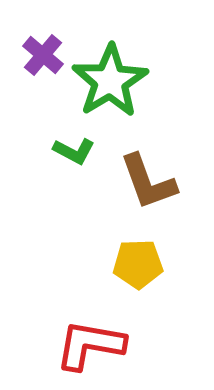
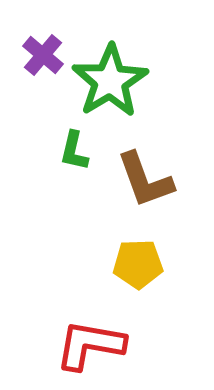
green L-shape: rotated 75 degrees clockwise
brown L-shape: moved 3 px left, 2 px up
